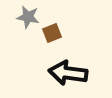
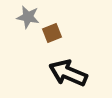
black arrow: rotated 15 degrees clockwise
